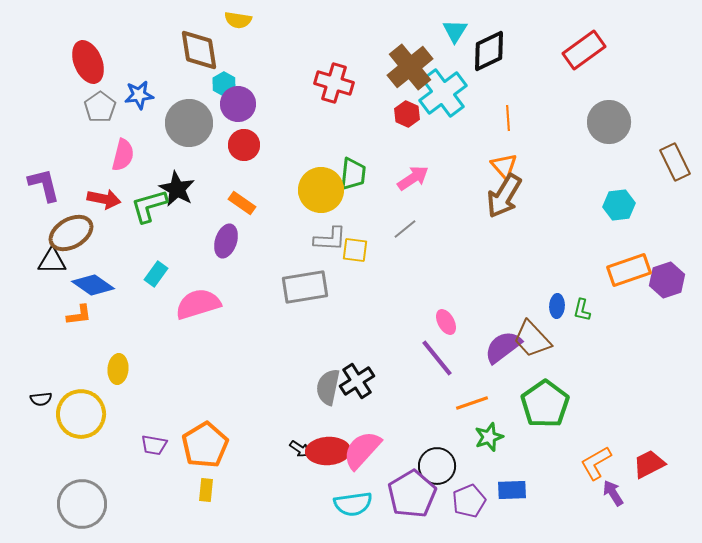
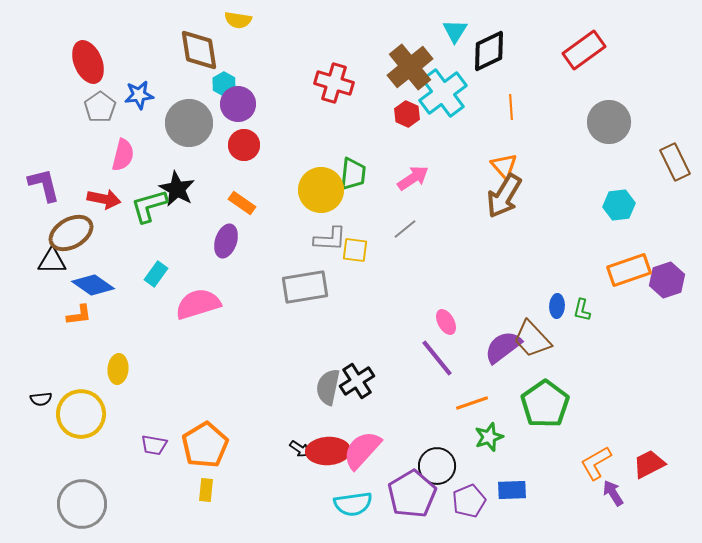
orange line at (508, 118): moved 3 px right, 11 px up
